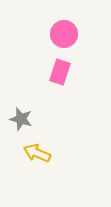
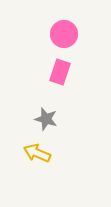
gray star: moved 25 px right
